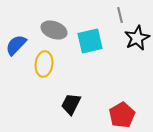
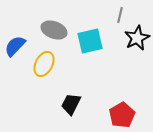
gray line: rotated 28 degrees clockwise
blue semicircle: moved 1 px left, 1 px down
yellow ellipse: rotated 20 degrees clockwise
